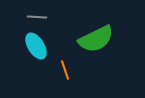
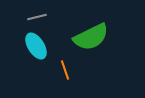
gray line: rotated 18 degrees counterclockwise
green semicircle: moved 5 px left, 2 px up
